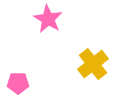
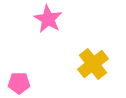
pink pentagon: moved 1 px right
